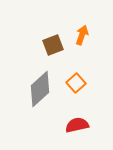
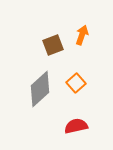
red semicircle: moved 1 px left, 1 px down
